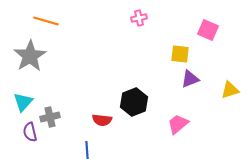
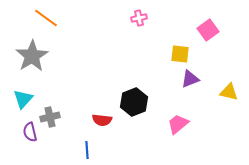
orange line: moved 3 px up; rotated 20 degrees clockwise
pink square: rotated 30 degrees clockwise
gray star: moved 2 px right
yellow triangle: moved 1 px left, 2 px down; rotated 30 degrees clockwise
cyan triangle: moved 3 px up
